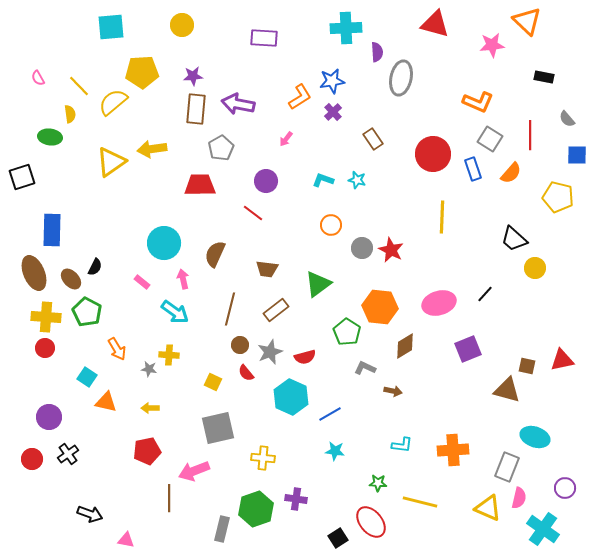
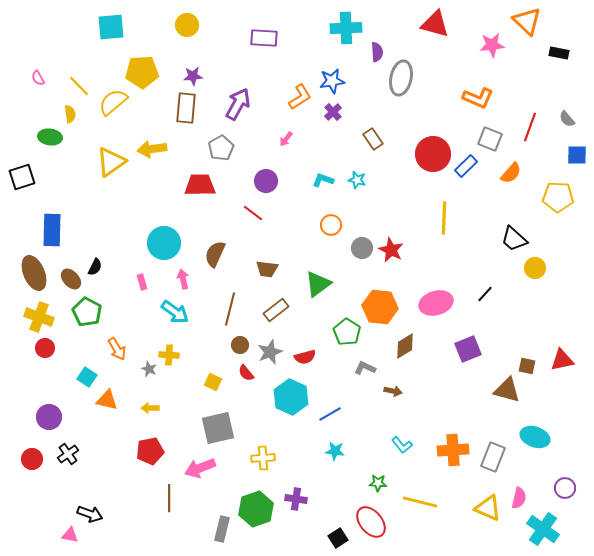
yellow circle at (182, 25): moved 5 px right
black rectangle at (544, 77): moved 15 px right, 24 px up
orange L-shape at (478, 102): moved 4 px up
purple arrow at (238, 104): rotated 108 degrees clockwise
brown rectangle at (196, 109): moved 10 px left, 1 px up
red line at (530, 135): moved 8 px up; rotated 20 degrees clockwise
gray square at (490, 139): rotated 10 degrees counterclockwise
blue rectangle at (473, 169): moved 7 px left, 3 px up; rotated 65 degrees clockwise
yellow pentagon at (558, 197): rotated 12 degrees counterclockwise
yellow line at (442, 217): moved 2 px right, 1 px down
pink rectangle at (142, 282): rotated 35 degrees clockwise
pink ellipse at (439, 303): moved 3 px left
yellow cross at (46, 317): moved 7 px left; rotated 16 degrees clockwise
gray star at (149, 369): rotated 14 degrees clockwise
orange triangle at (106, 402): moved 1 px right, 2 px up
cyan L-shape at (402, 445): rotated 45 degrees clockwise
red pentagon at (147, 451): moved 3 px right
yellow cross at (263, 458): rotated 10 degrees counterclockwise
gray rectangle at (507, 467): moved 14 px left, 10 px up
pink arrow at (194, 471): moved 6 px right, 3 px up
pink triangle at (126, 540): moved 56 px left, 5 px up
